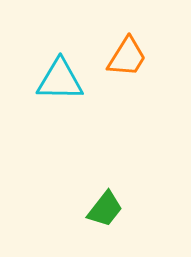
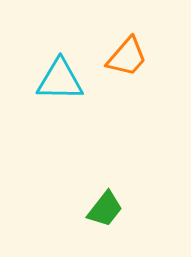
orange trapezoid: rotated 9 degrees clockwise
